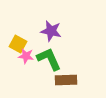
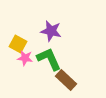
pink star: moved 1 px left, 2 px down
brown rectangle: rotated 45 degrees clockwise
